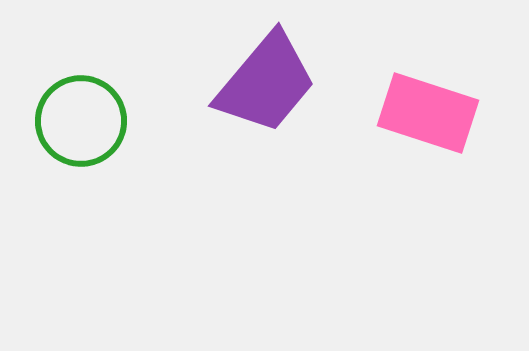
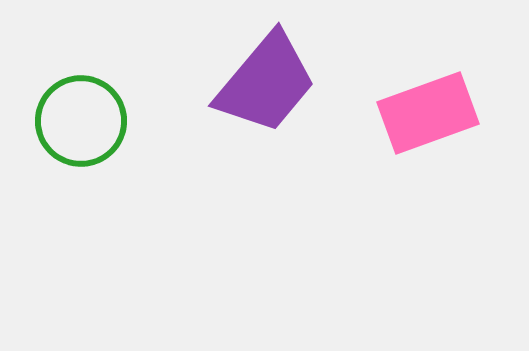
pink rectangle: rotated 38 degrees counterclockwise
